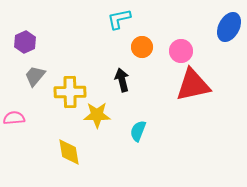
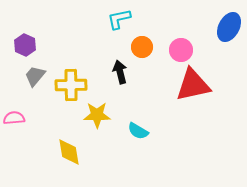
purple hexagon: moved 3 px down; rotated 10 degrees counterclockwise
pink circle: moved 1 px up
black arrow: moved 2 px left, 8 px up
yellow cross: moved 1 px right, 7 px up
cyan semicircle: rotated 80 degrees counterclockwise
